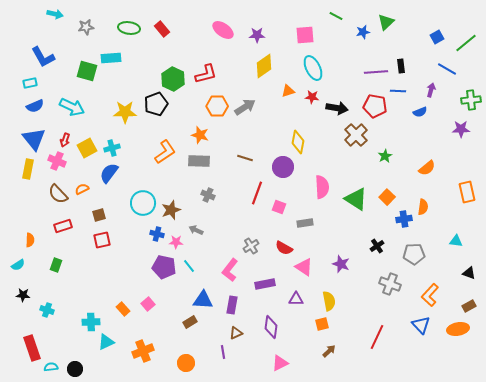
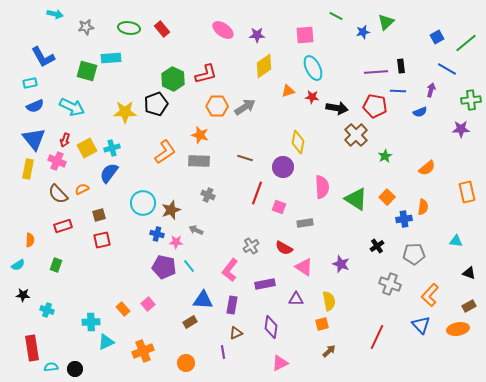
red rectangle at (32, 348): rotated 10 degrees clockwise
